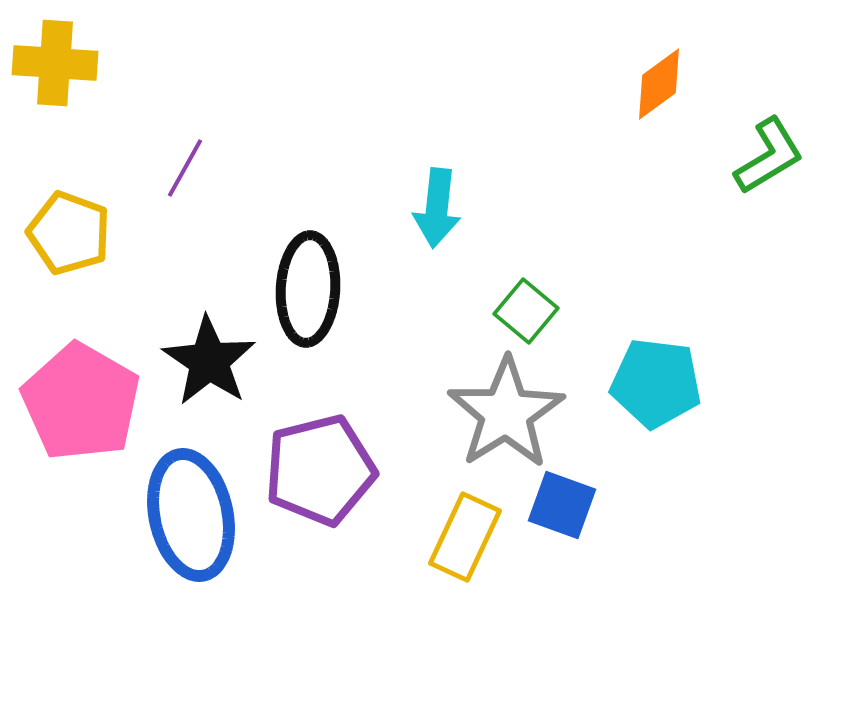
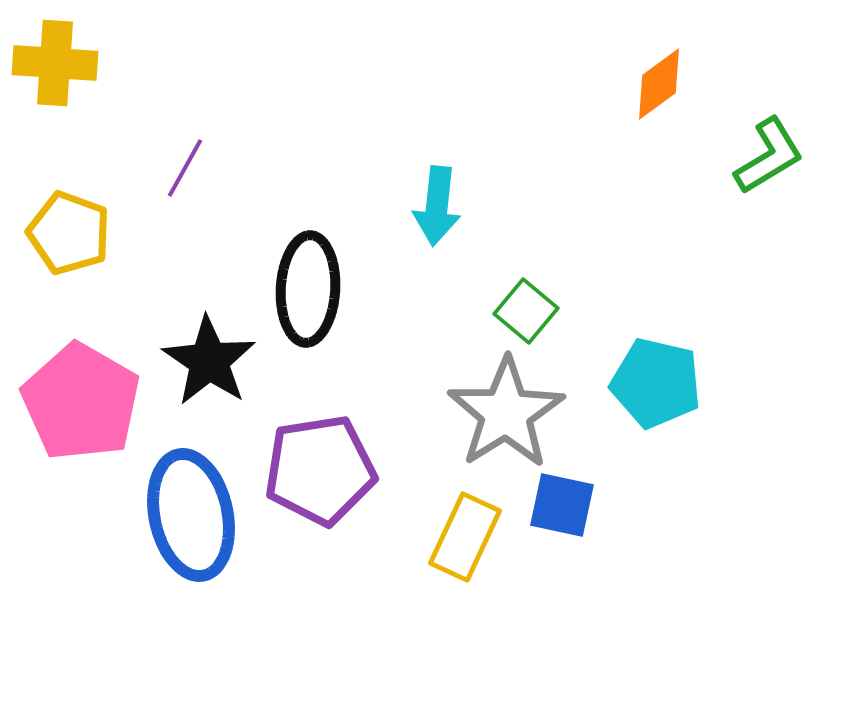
cyan arrow: moved 2 px up
cyan pentagon: rotated 6 degrees clockwise
purple pentagon: rotated 5 degrees clockwise
blue square: rotated 8 degrees counterclockwise
